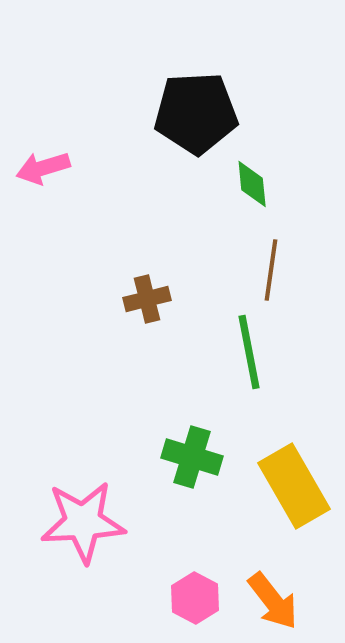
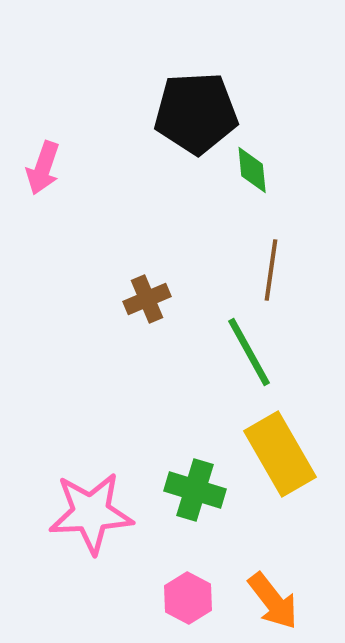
pink arrow: rotated 54 degrees counterclockwise
green diamond: moved 14 px up
brown cross: rotated 9 degrees counterclockwise
green line: rotated 18 degrees counterclockwise
green cross: moved 3 px right, 33 px down
yellow rectangle: moved 14 px left, 32 px up
pink star: moved 8 px right, 9 px up
pink hexagon: moved 7 px left
